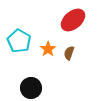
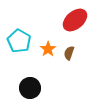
red ellipse: moved 2 px right
black circle: moved 1 px left
